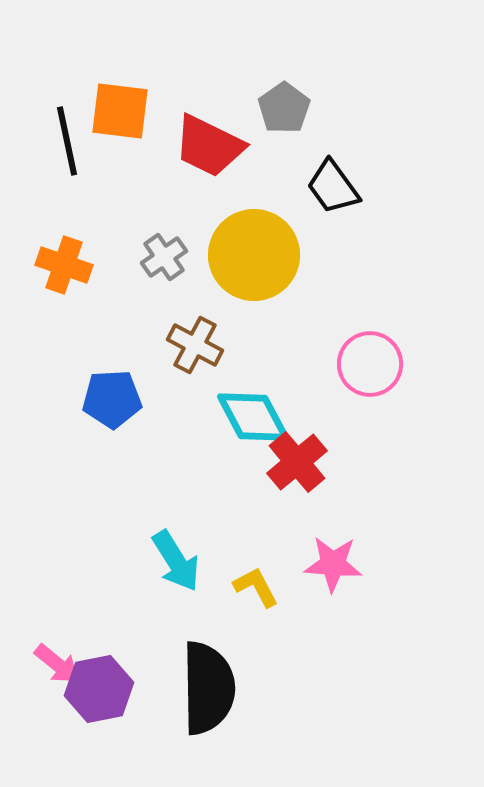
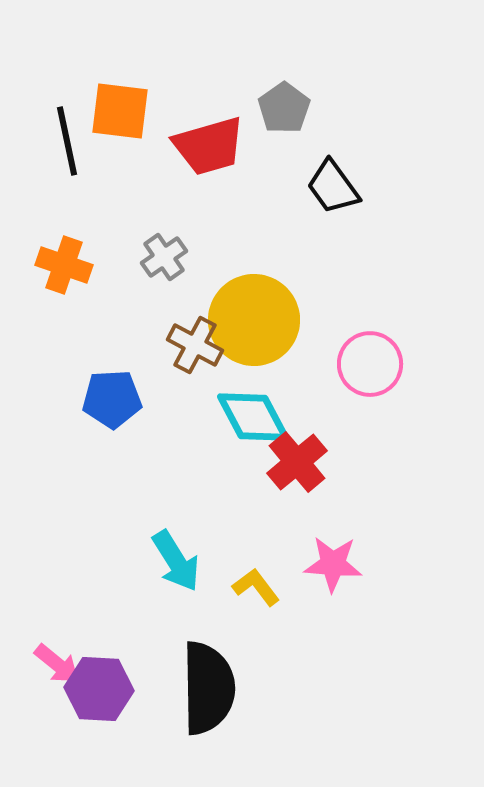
red trapezoid: rotated 42 degrees counterclockwise
yellow circle: moved 65 px down
yellow L-shape: rotated 9 degrees counterclockwise
purple hexagon: rotated 14 degrees clockwise
